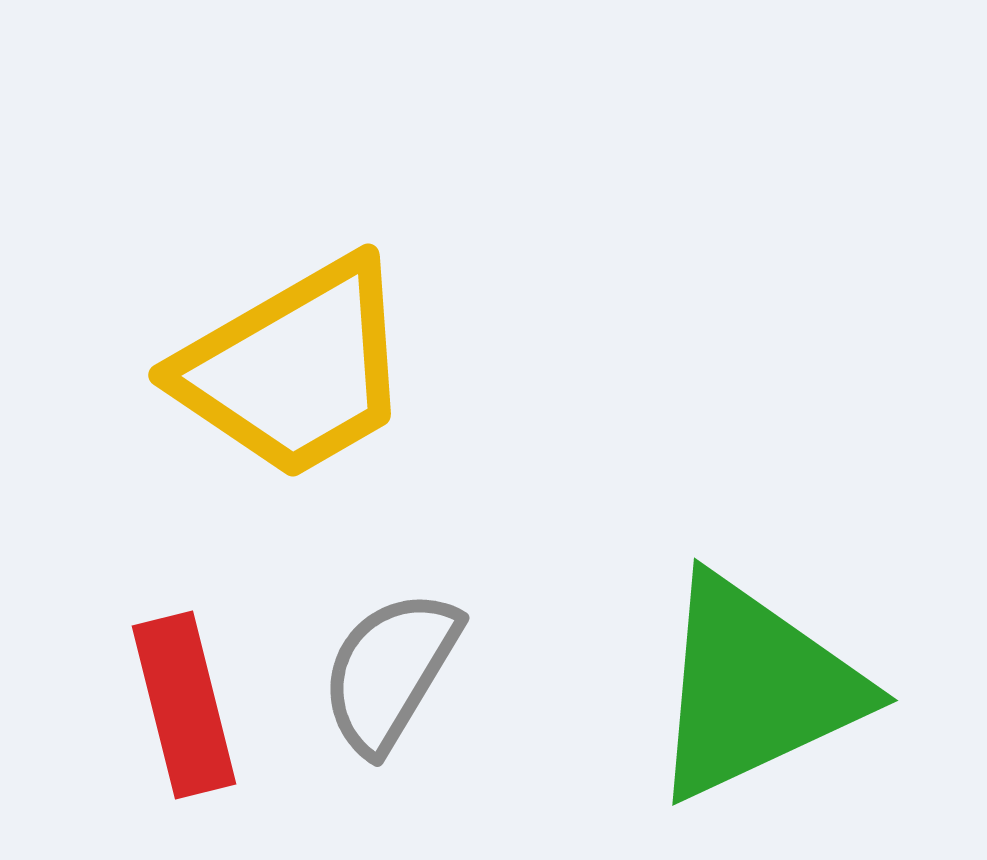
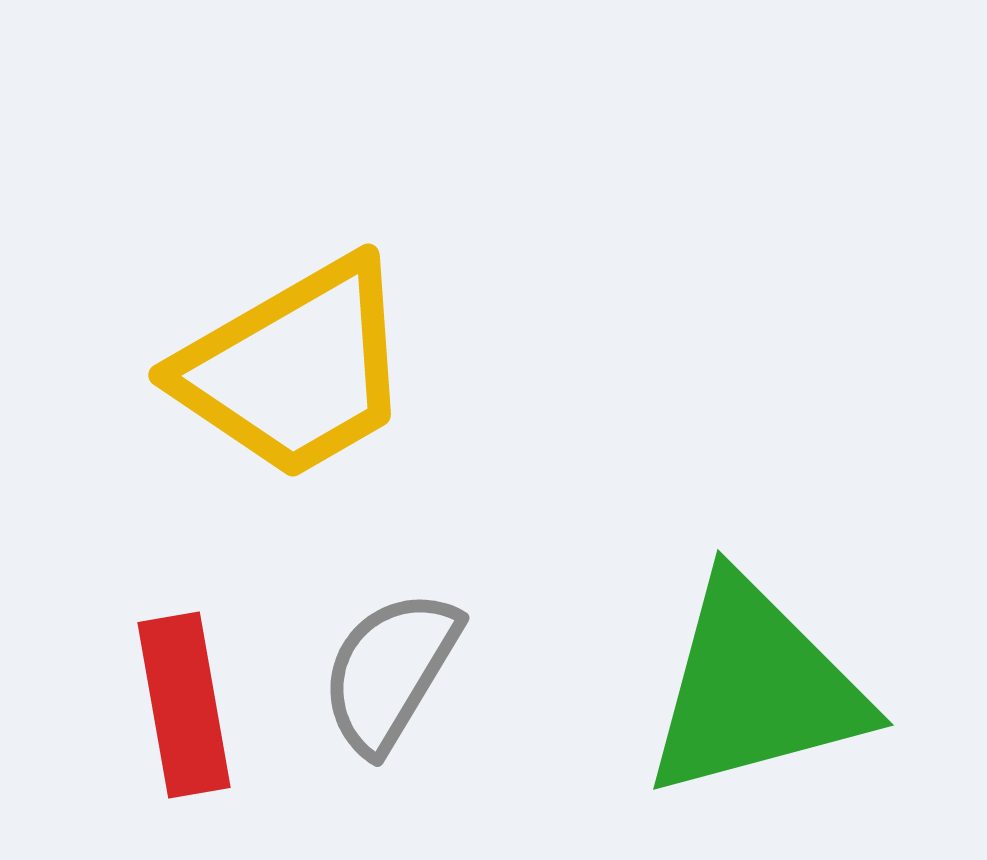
green triangle: rotated 10 degrees clockwise
red rectangle: rotated 4 degrees clockwise
